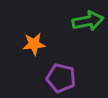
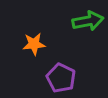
purple pentagon: rotated 12 degrees clockwise
